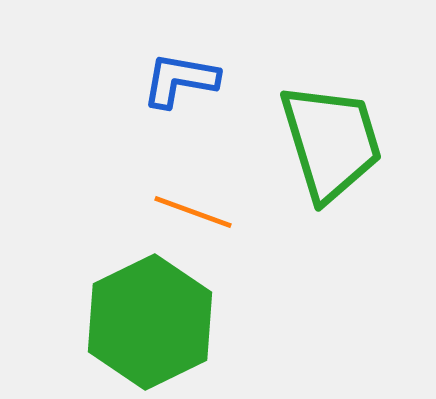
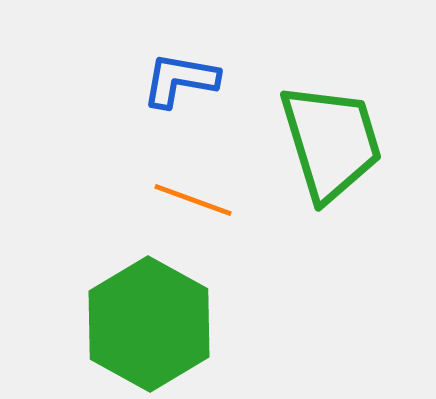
orange line: moved 12 px up
green hexagon: moved 1 px left, 2 px down; rotated 5 degrees counterclockwise
